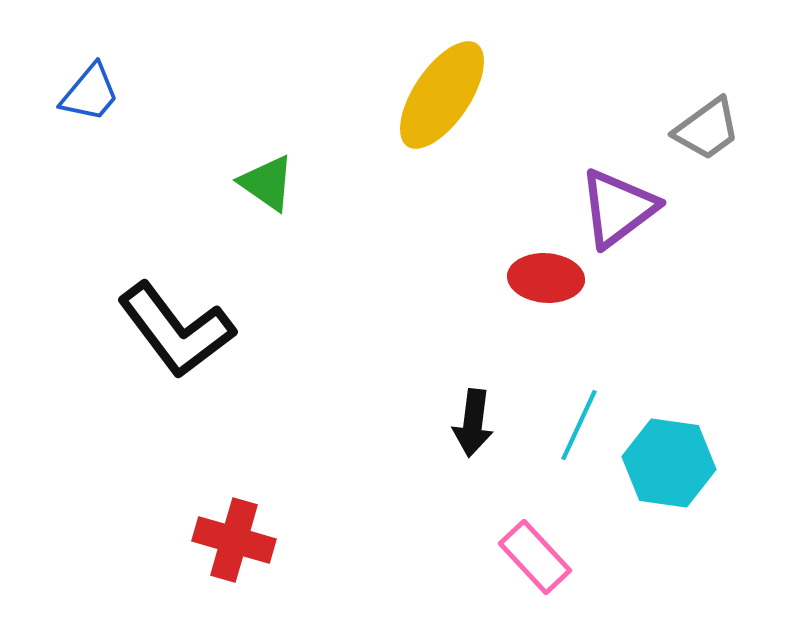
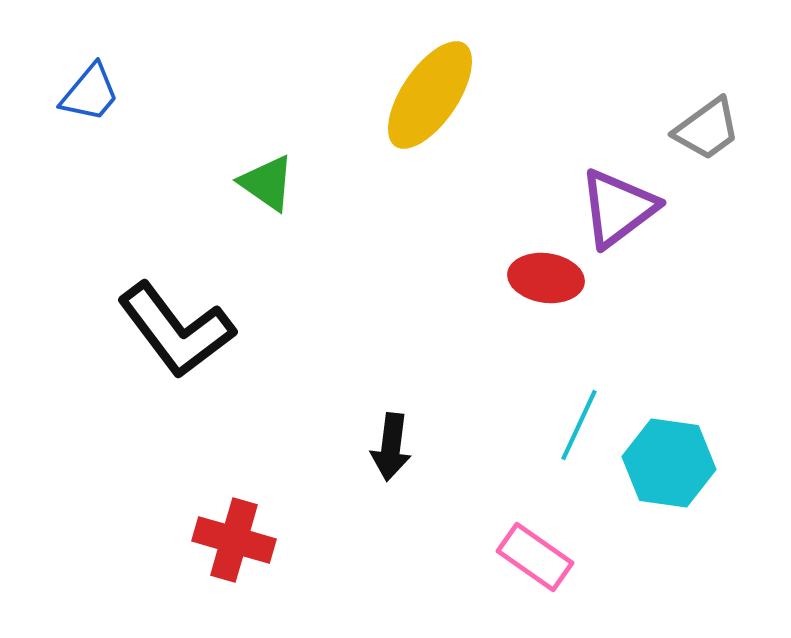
yellow ellipse: moved 12 px left
red ellipse: rotated 4 degrees clockwise
black arrow: moved 82 px left, 24 px down
pink rectangle: rotated 12 degrees counterclockwise
